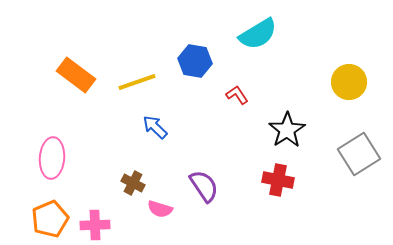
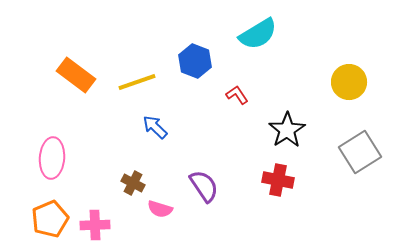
blue hexagon: rotated 12 degrees clockwise
gray square: moved 1 px right, 2 px up
